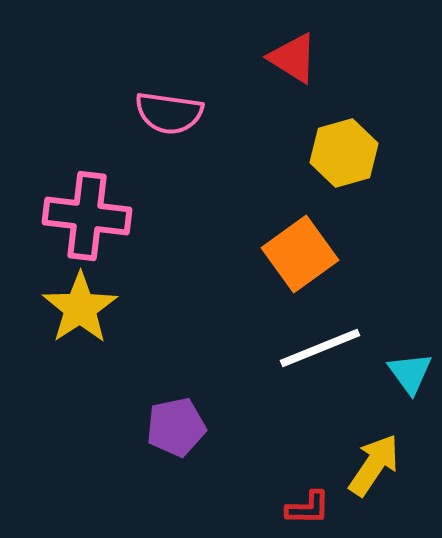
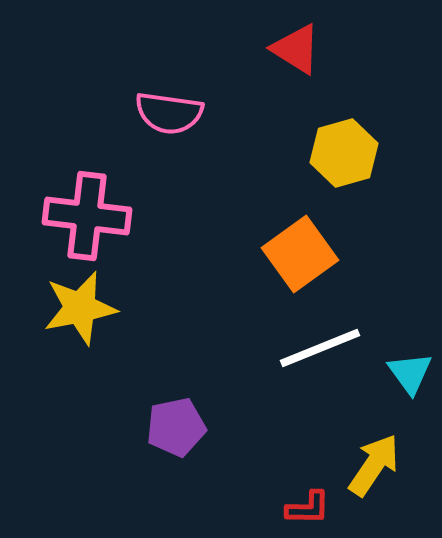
red triangle: moved 3 px right, 9 px up
yellow star: rotated 22 degrees clockwise
